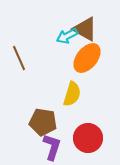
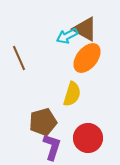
brown pentagon: rotated 24 degrees counterclockwise
